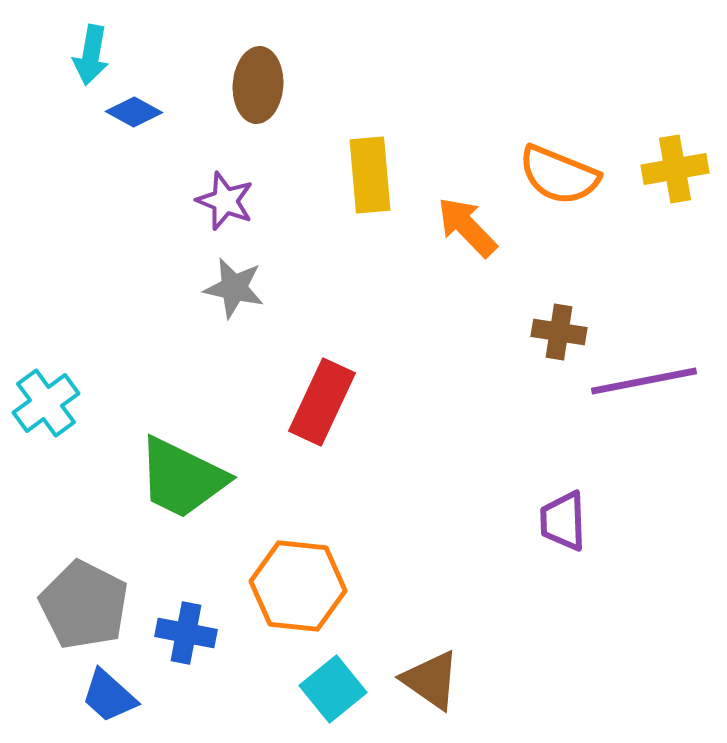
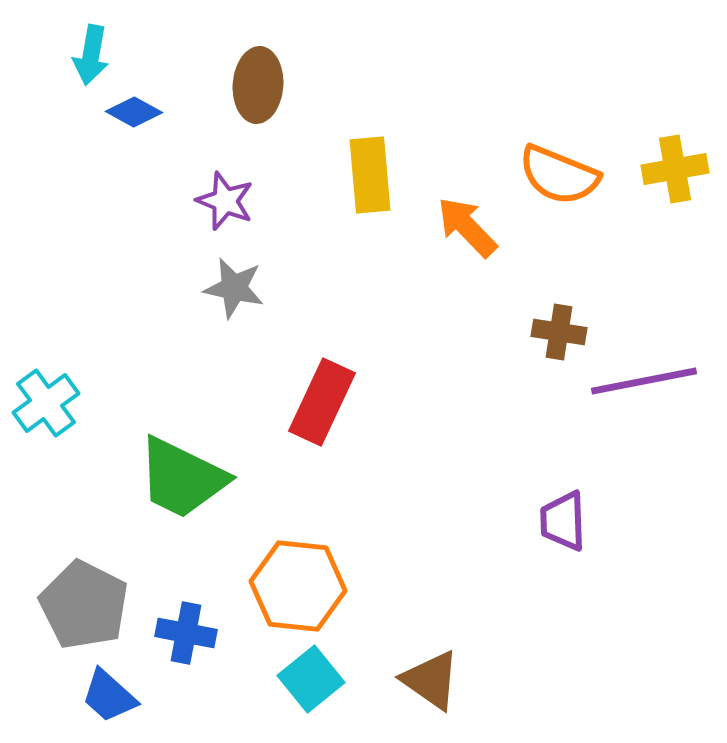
cyan square: moved 22 px left, 10 px up
